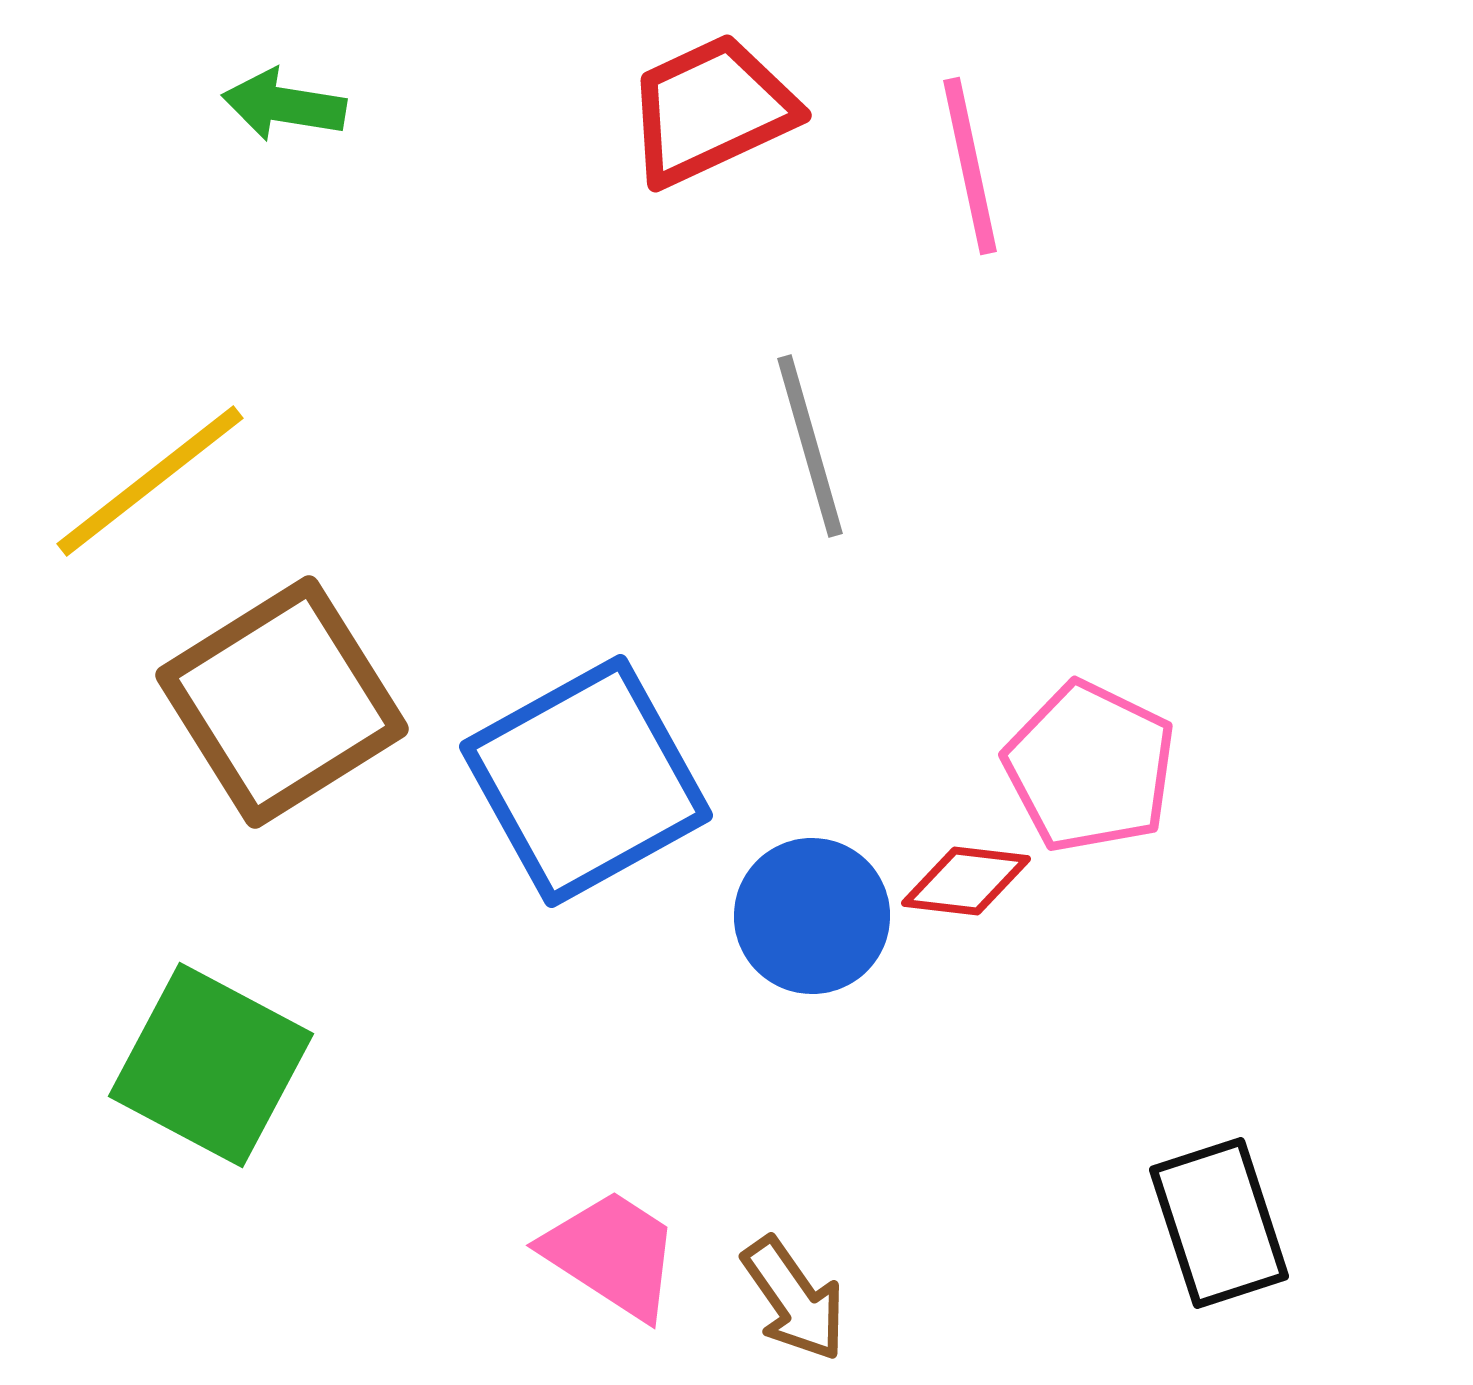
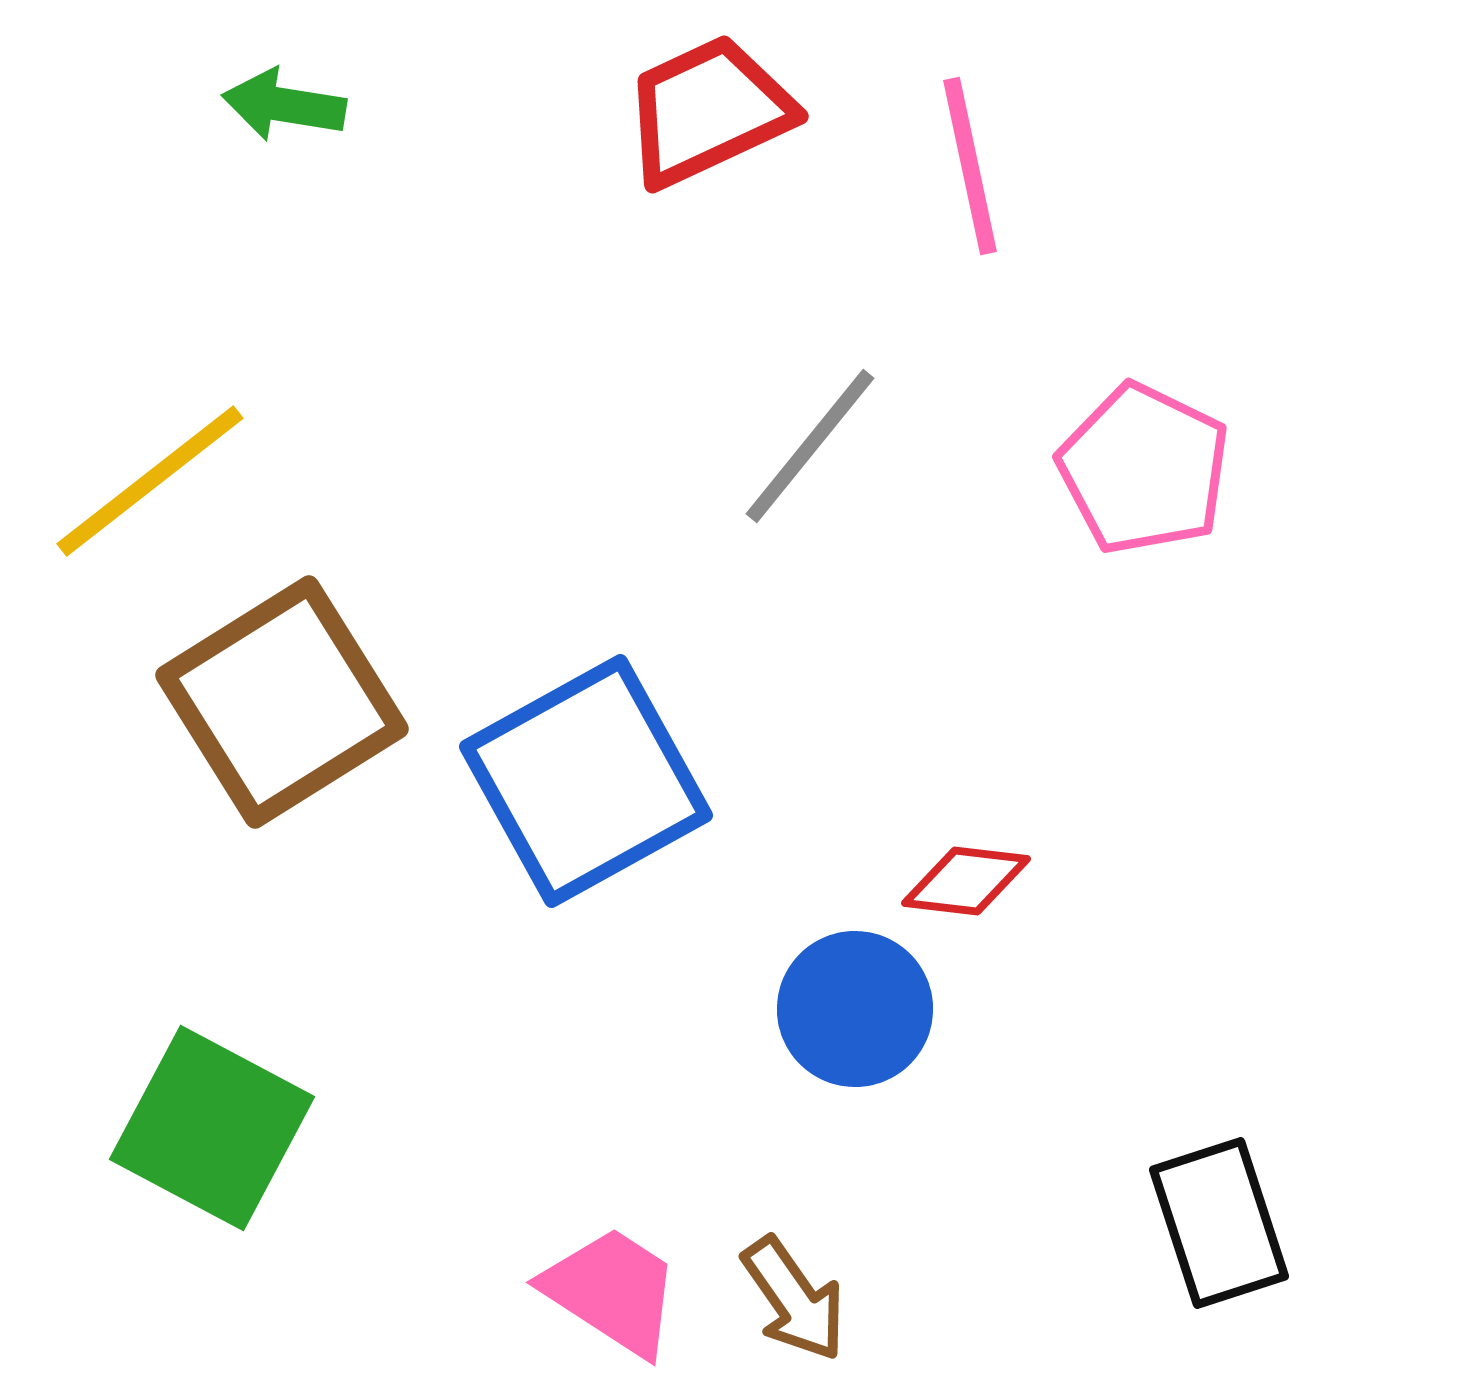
red trapezoid: moved 3 px left, 1 px down
gray line: rotated 55 degrees clockwise
pink pentagon: moved 54 px right, 298 px up
blue circle: moved 43 px right, 93 px down
green square: moved 1 px right, 63 px down
pink trapezoid: moved 37 px down
